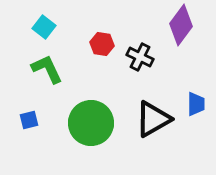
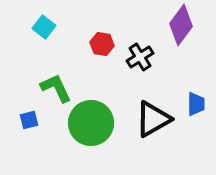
black cross: rotated 32 degrees clockwise
green L-shape: moved 9 px right, 19 px down
